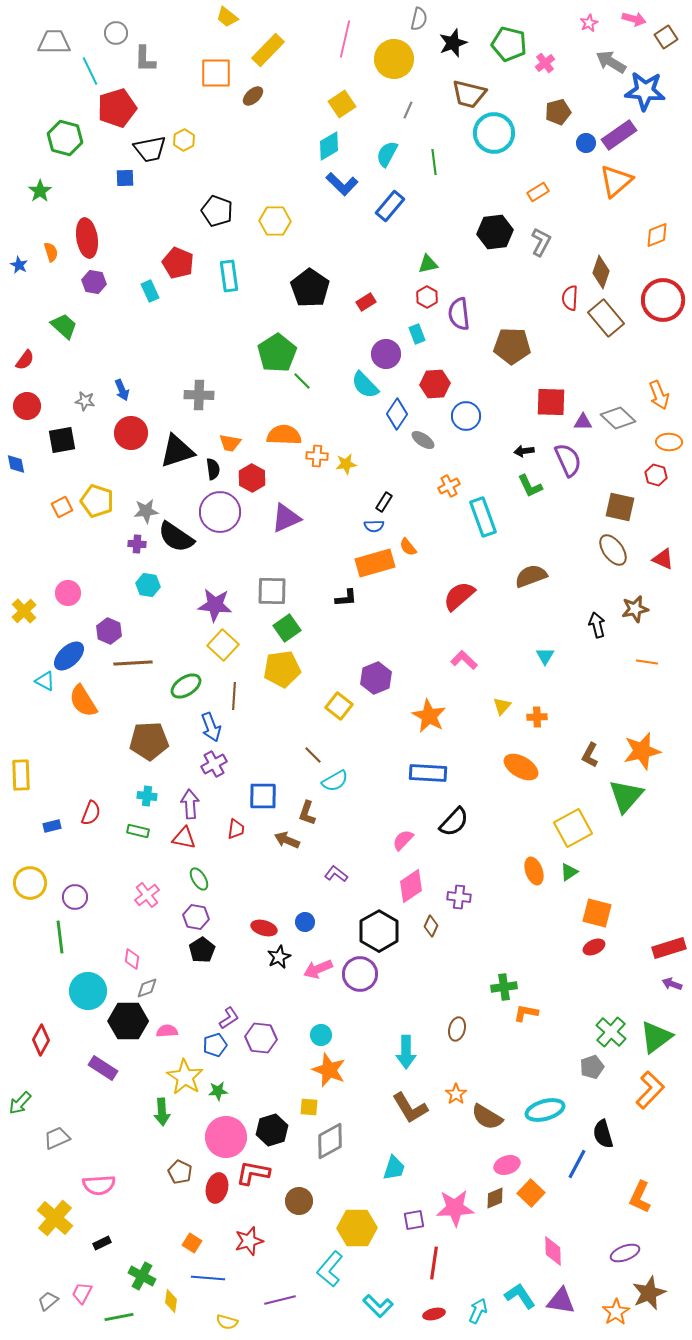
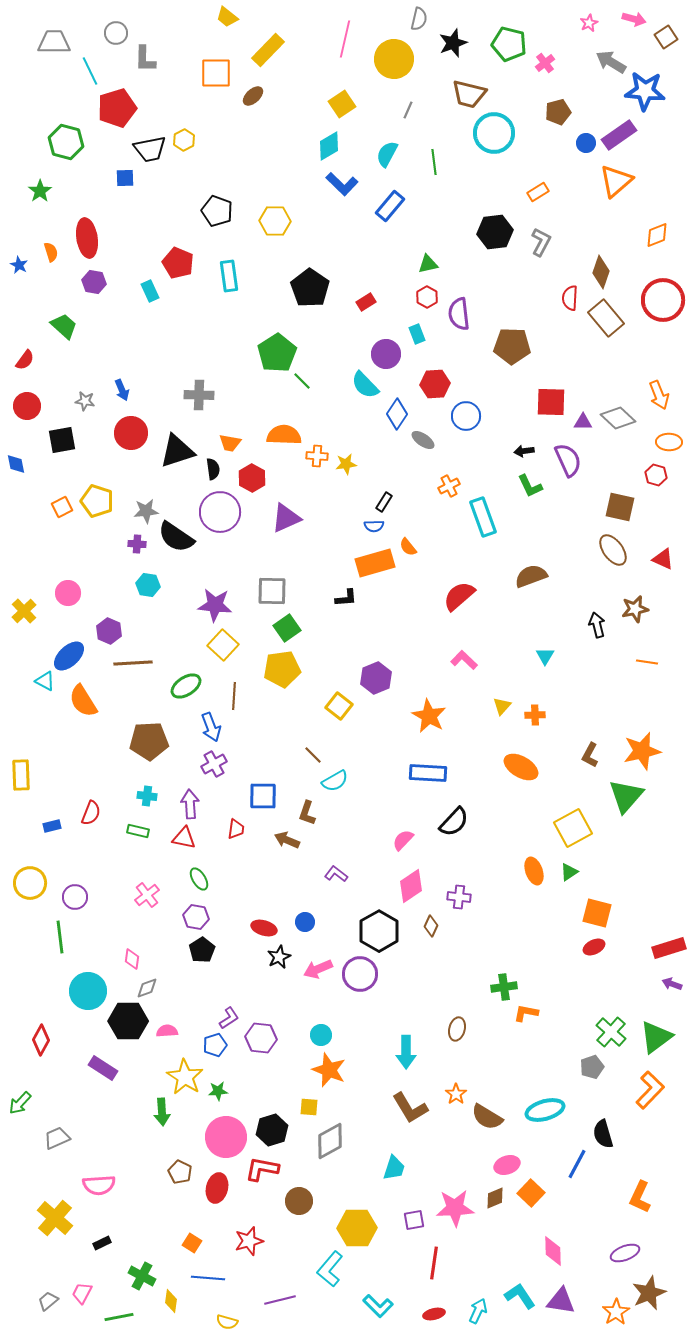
green hexagon at (65, 138): moved 1 px right, 4 px down
orange cross at (537, 717): moved 2 px left, 2 px up
red L-shape at (253, 1173): moved 9 px right, 4 px up
